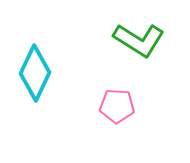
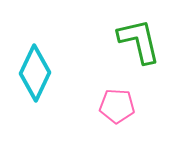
green L-shape: moved 1 px down; rotated 135 degrees counterclockwise
